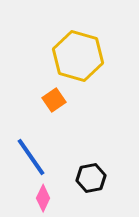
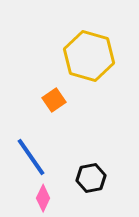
yellow hexagon: moved 11 px right
